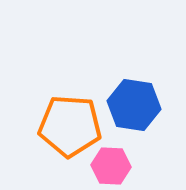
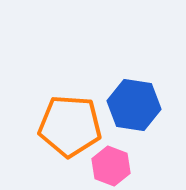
pink hexagon: rotated 18 degrees clockwise
